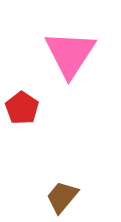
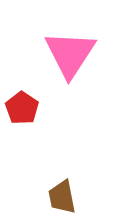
brown trapezoid: rotated 51 degrees counterclockwise
